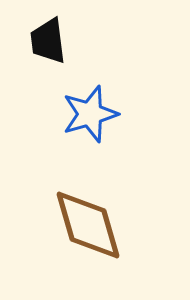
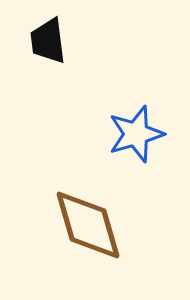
blue star: moved 46 px right, 20 px down
